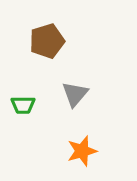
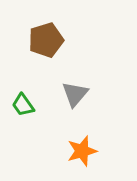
brown pentagon: moved 1 px left, 1 px up
green trapezoid: rotated 55 degrees clockwise
